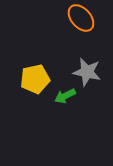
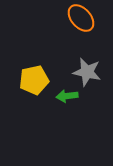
yellow pentagon: moved 1 px left, 1 px down
green arrow: moved 2 px right; rotated 20 degrees clockwise
